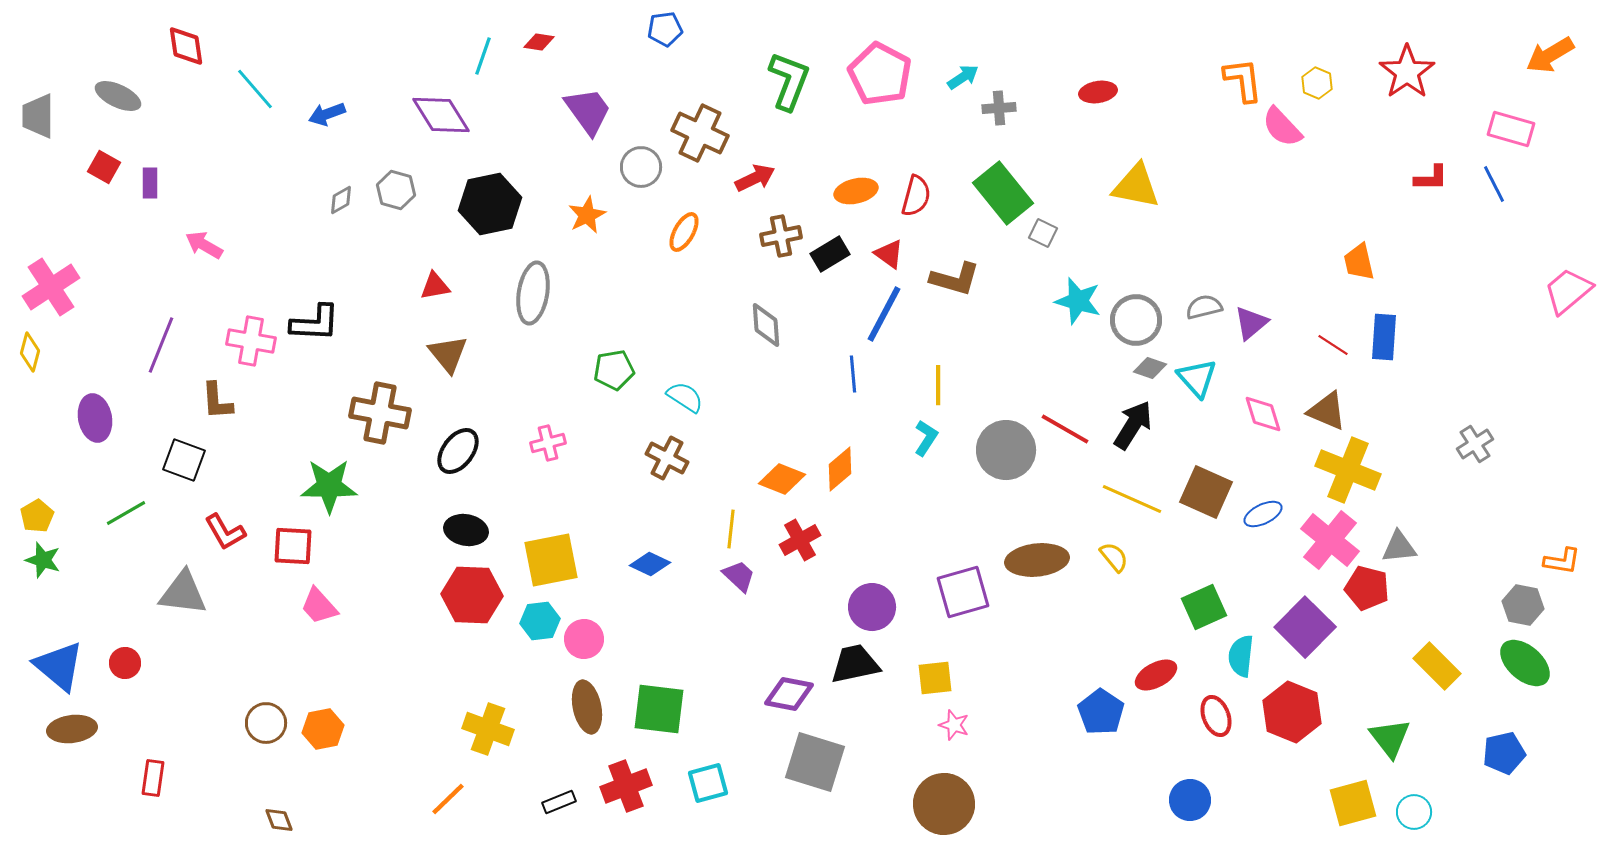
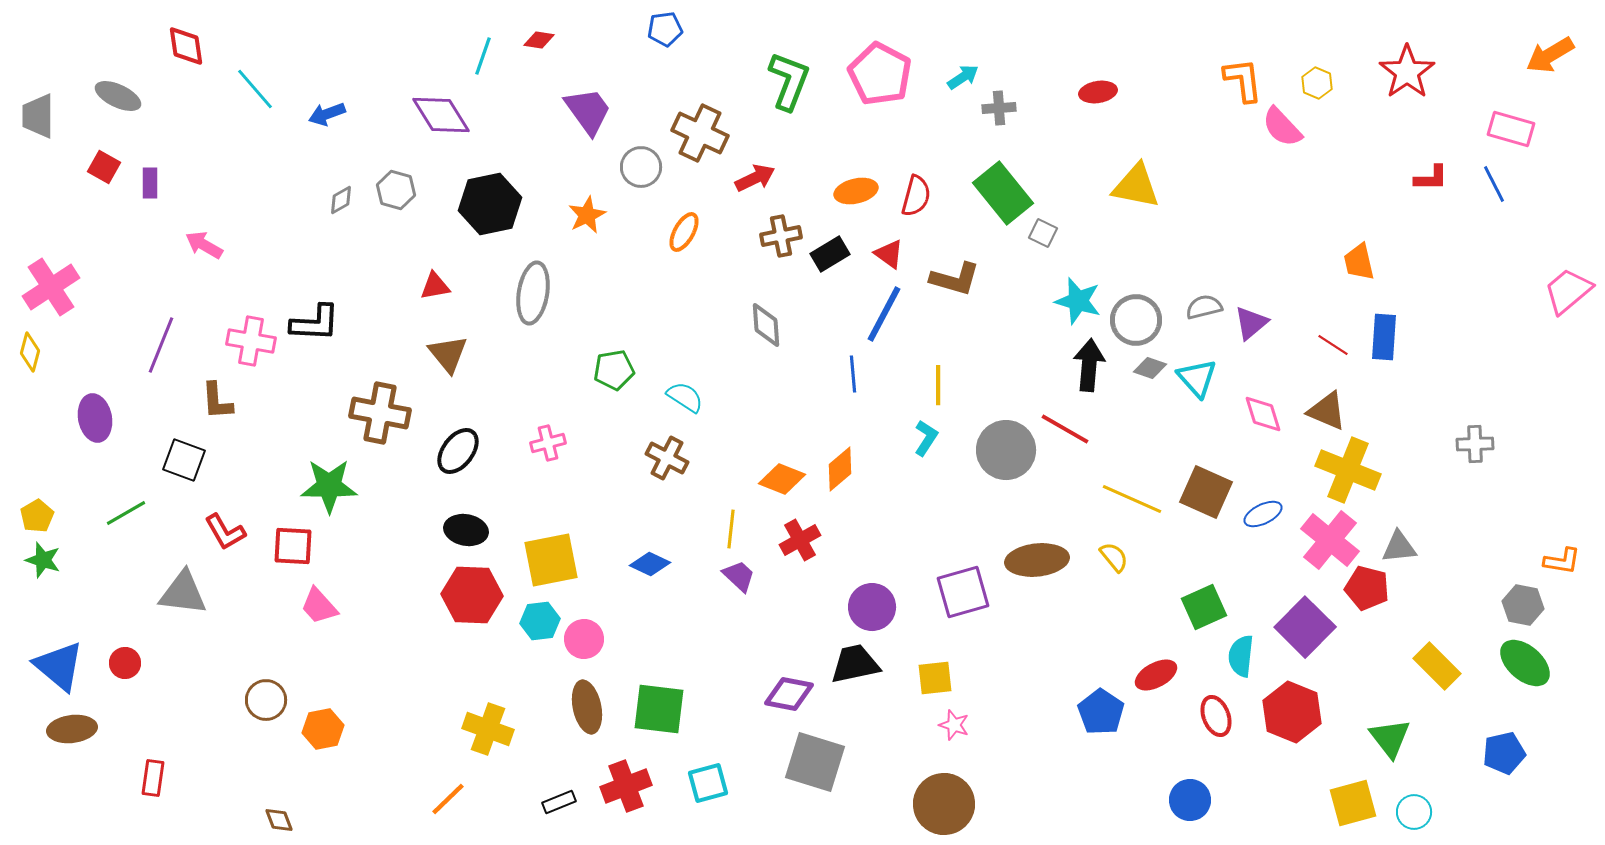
red diamond at (539, 42): moved 2 px up
black arrow at (1133, 425): moved 44 px left, 60 px up; rotated 27 degrees counterclockwise
gray cross at (1475, 444): rotated 30 degrees clockwise
brown circle at (266, 723): moved 23 px up
